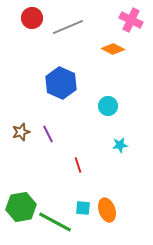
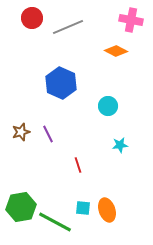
pink cross: rotated 15 degrees counterclockwise
orange diamond: moved 3 px right, 2 px down
